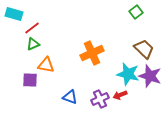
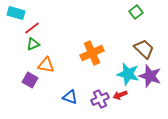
cyan rectangle: moved 2 px right, 1 px up
purple square: rotated 28 degrees clockwise
